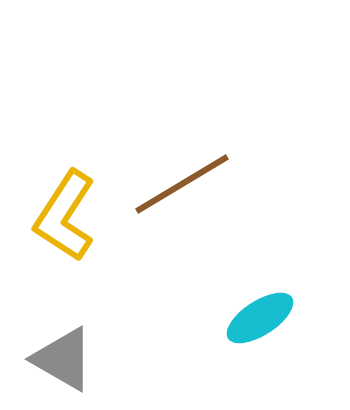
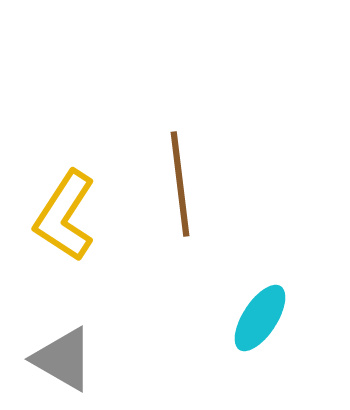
brown line: moved 2 px left; rotated 66 degrees counterclockwise
cyan ellipse: rotated 24 degrees counterclockwise
